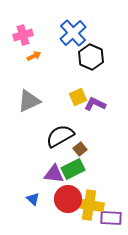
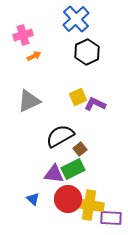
blue cross: moved 3 px right, 14 px up
black hexagon: moved 4 px left, 5 px up; rotated 10 degrees clockwise
